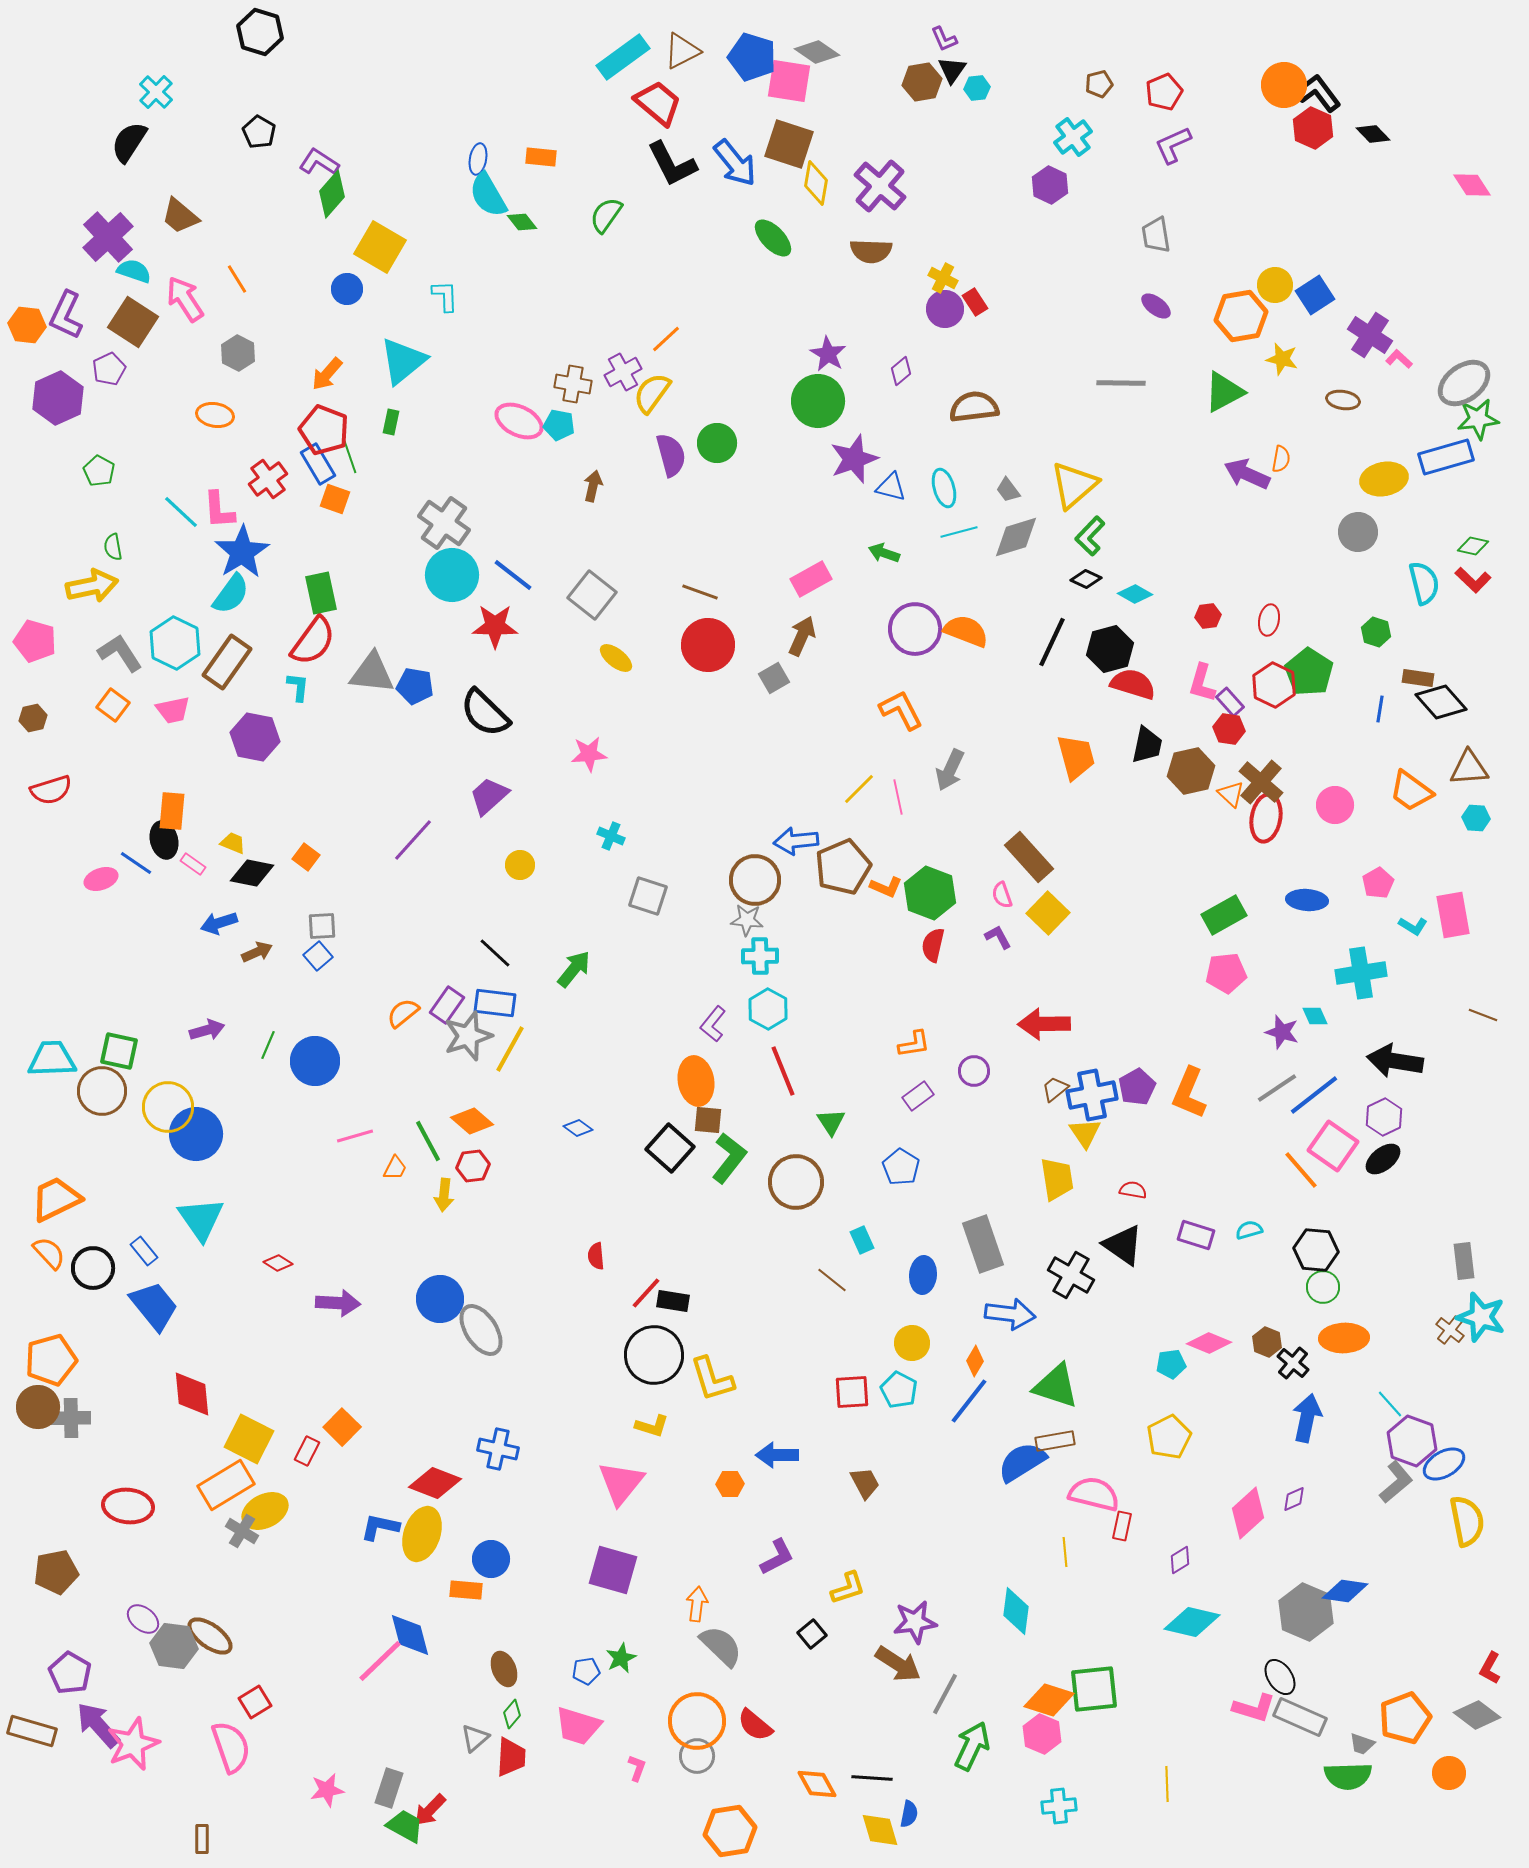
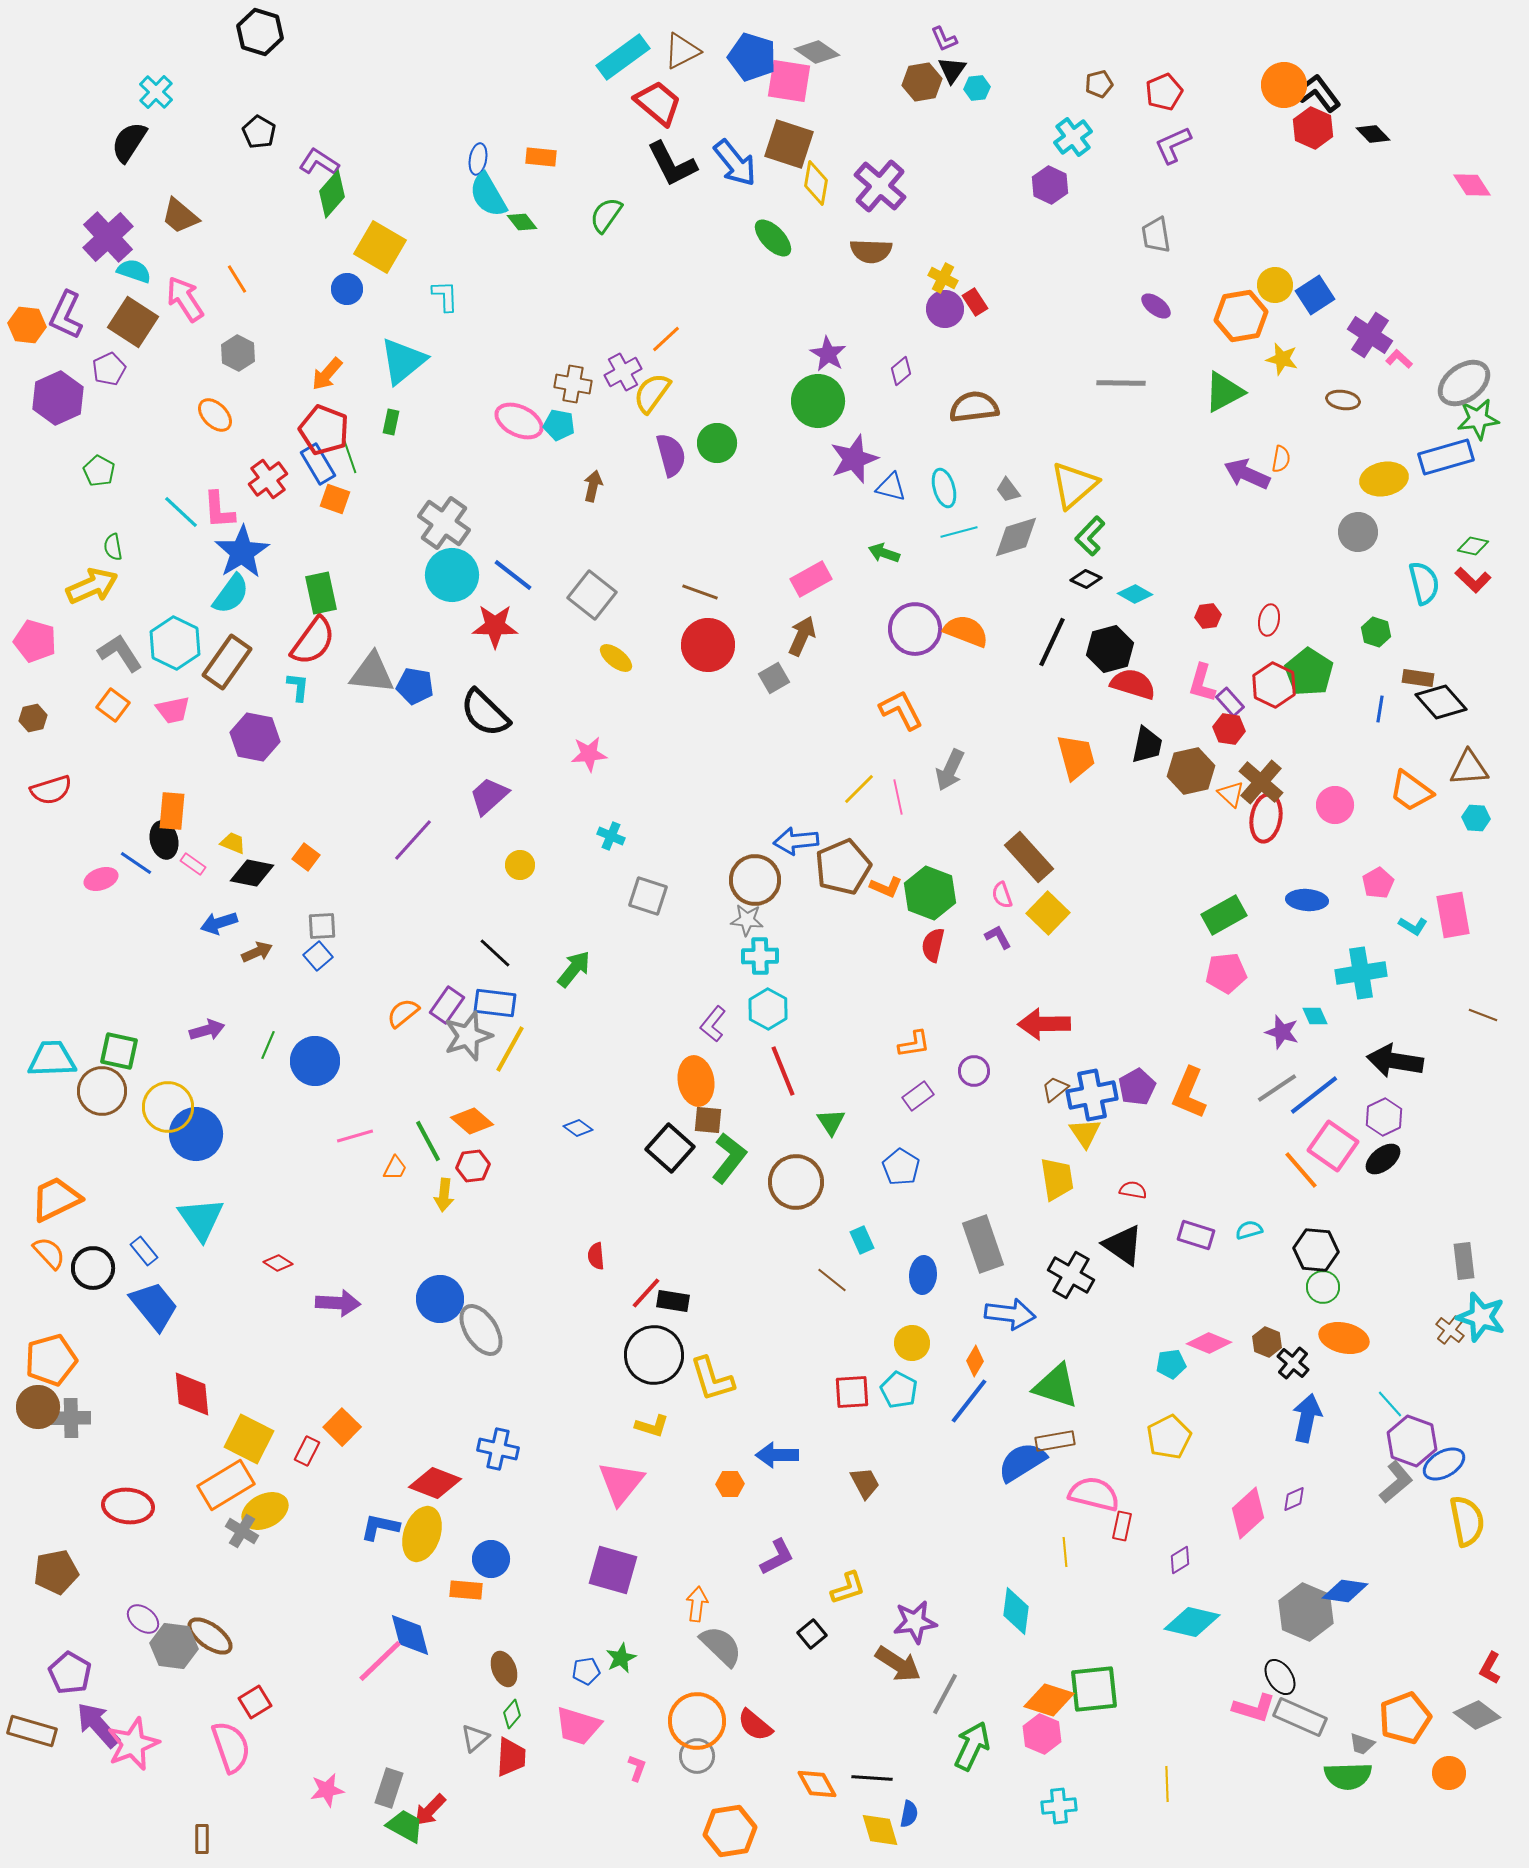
orange ellipse at (215, 415): rotated 36 degrees clockwise
yellow arrow at (92, 586): rotated 12 degrees counterclockwise
orange ellipse at (1344, 1338): rotated 15 degrees clockwise
